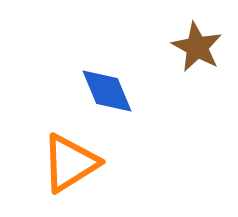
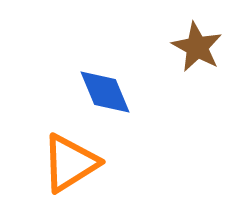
blue diamond: moved 2 px left, 1 px down
